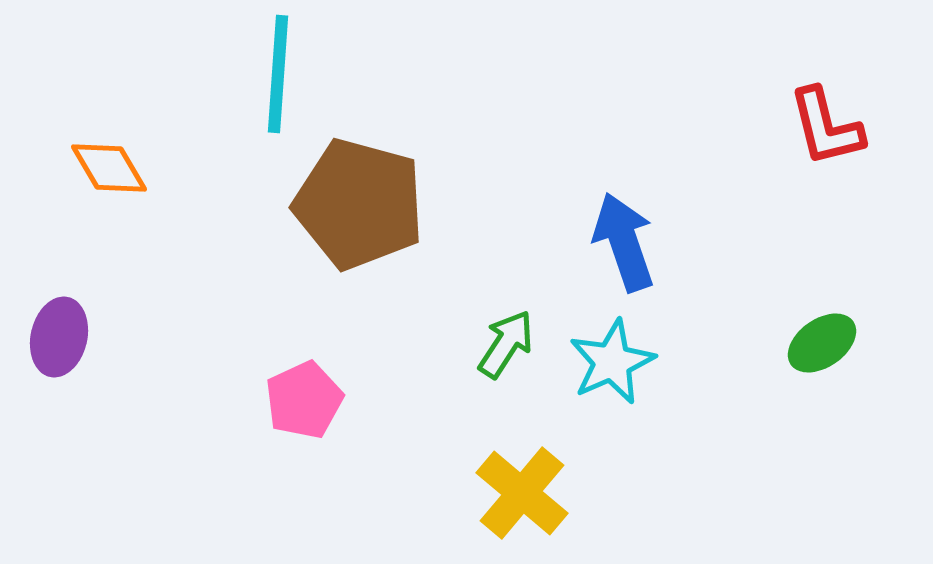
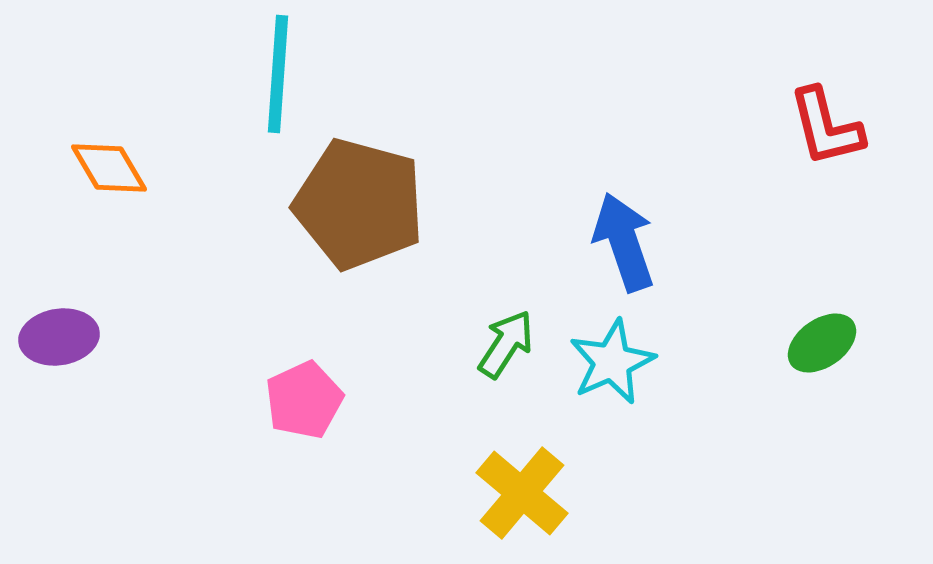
purple ellipse: rotated 68 degrees clockwise
